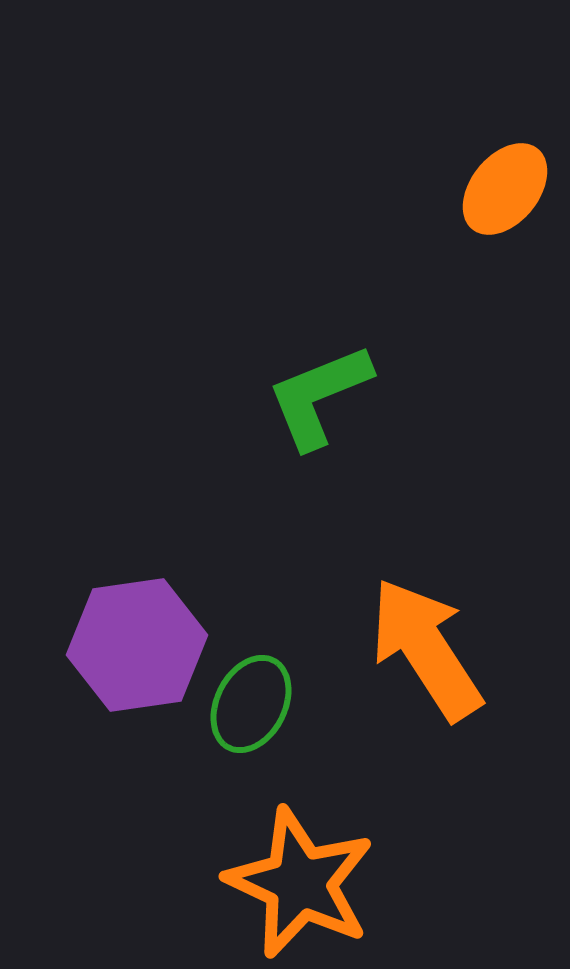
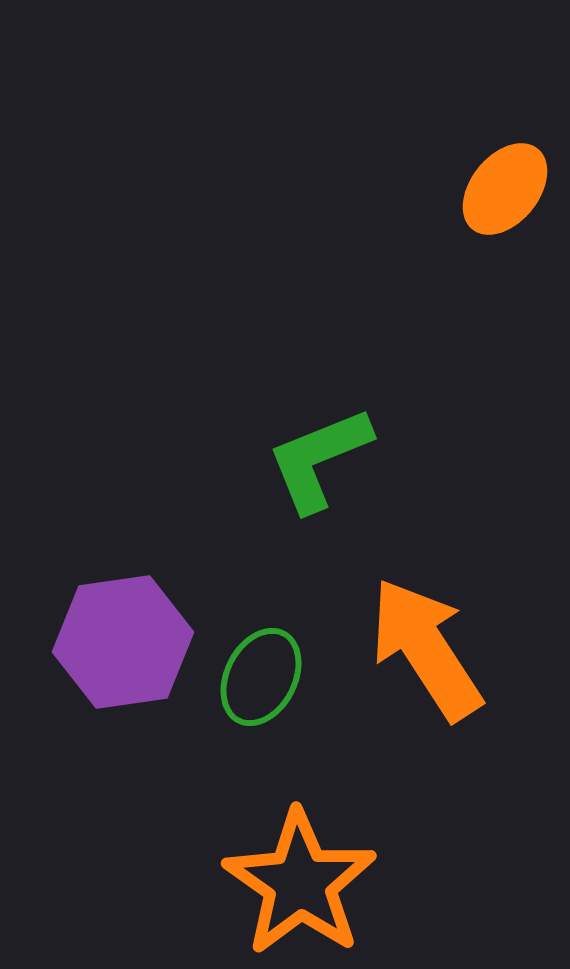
green L-shape: moved 63 px down
purple hexagon: moved 14 px left, 3 px up
green ellipse: moved 10 px right, 27 px up
orange star: rotated 10 degrees clockwise
